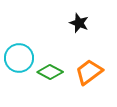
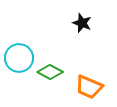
black star: moved 3 px right
orange trapezoid: moved 15 px down; rotated 120 degrees counterclockwise
